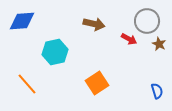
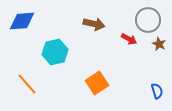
gray circle: moved 1 px right, 1 px up
